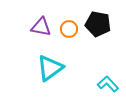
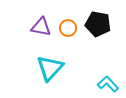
orange circle: moved 1 px left, 1 px up
cyan triangle: rotated 12 degrees counterclockwise
